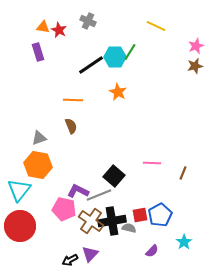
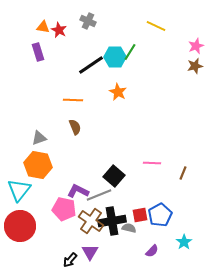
brown semicircle: moved 4 px right, 1 px down
purple triangle: moved 2 px up; rotated 12 degrees counterclockwise
black arrow: rotated 21 degrees counterclockwise
